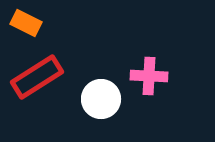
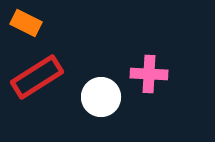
pink cross: moved 2 px up
white circle: moved 2 px up
